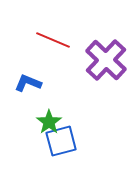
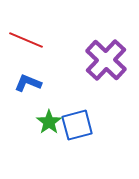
red line: moved 27 px left
blue square: moved 16 px right, 16 px up
